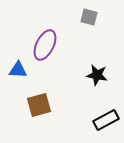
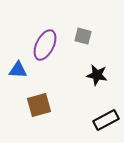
gray square: moved 6 px left, 19 px down
